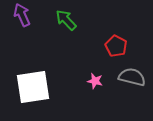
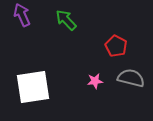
gray semicircle: moved 1 px left, 1 px down
pink star: rotated 21 degrees counterclockwise
